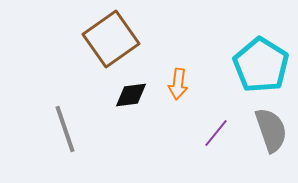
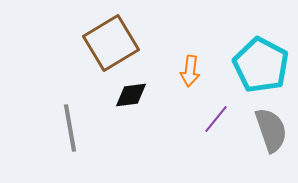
brown square: moved 4 px down; rotated 4 degrees clockwise
cyan pentagon: rotated 4 degrees counterclockwise
orange arrow: moved 12 px right, 13 px up
gray line: moved 5 px right, 1 px up; rotated 9 degrees clockwise
purple line: moved 14 px up
